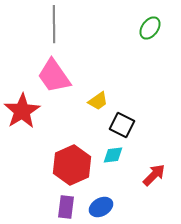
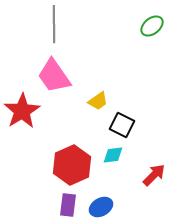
green ellipse: moved 2 px right, 2 px up; rotated 15 degrees clockwise
purple rectangle: moved 2 px right, 2 px up
